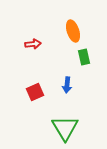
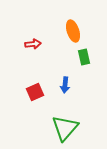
blue arrow: moved 2 px left
green triangle: rotated 12 degrees clockwise
